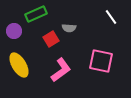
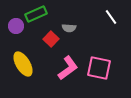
purple circle: moved 2 px right, 5 px up
red square: rotated 14 degrees counterclockwise
pink square: moved 2 px left, 7 px down
yellow ellipse: moved 4 px right, 1 px up
pink L-shape: moved 7 px right, 2 px up
